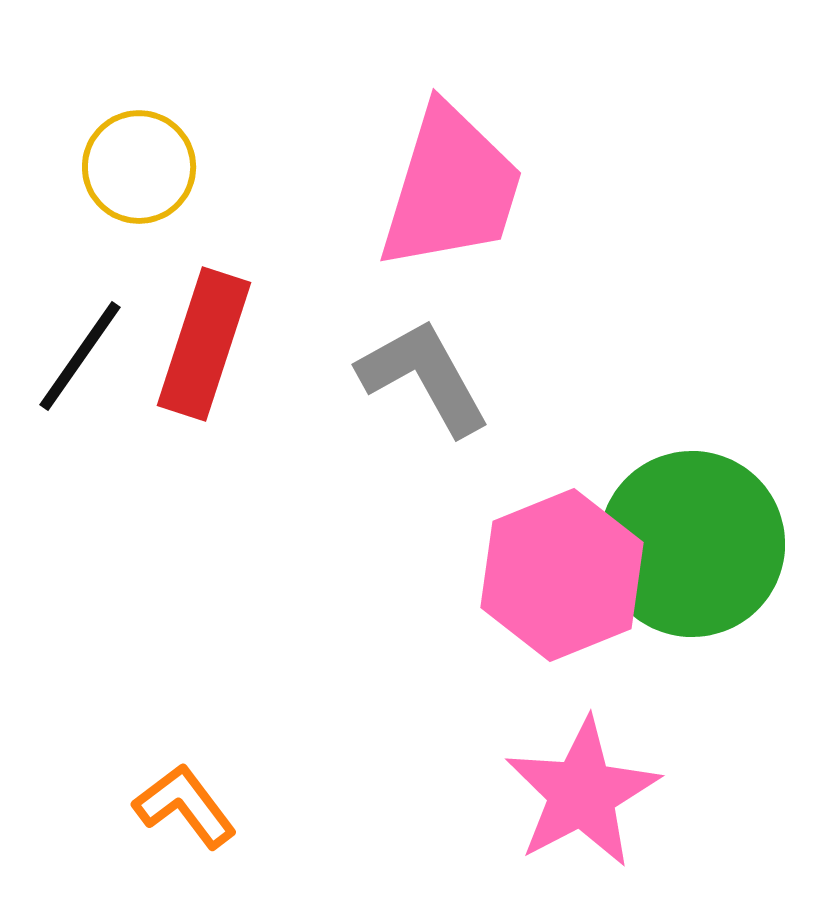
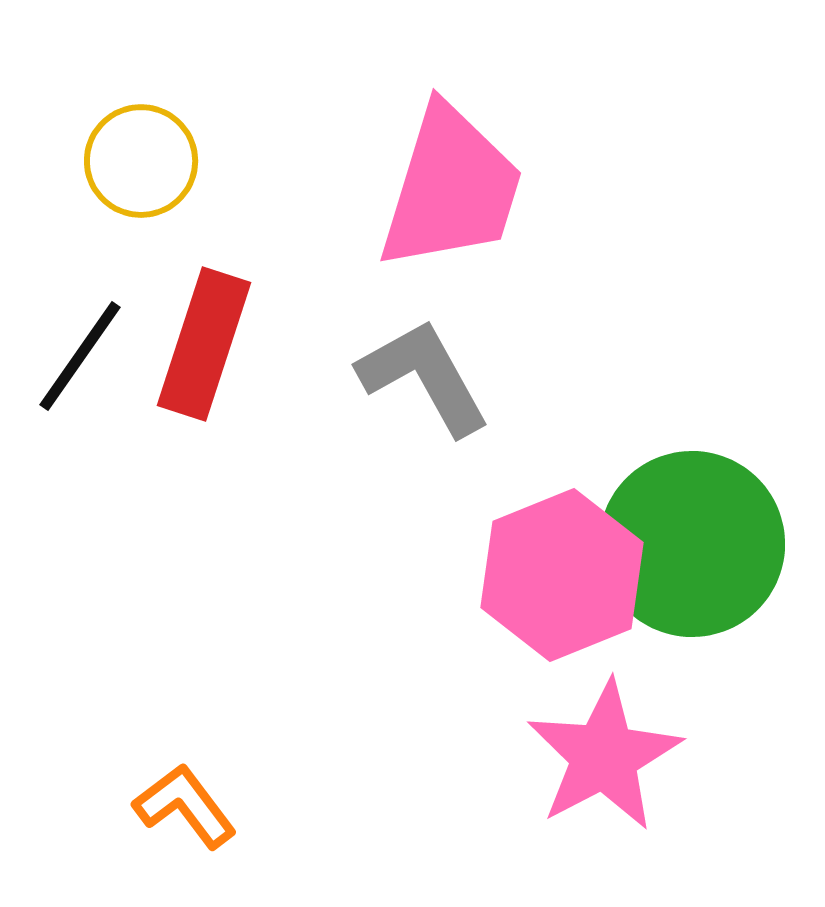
yellow circle: moved 2 px right, 6 px up
pink star: moved 22 px right, 37 px up
